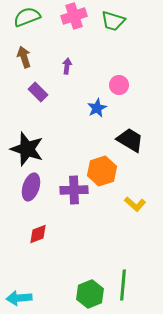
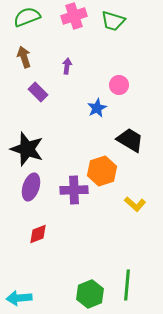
green line: moved 4 px right
